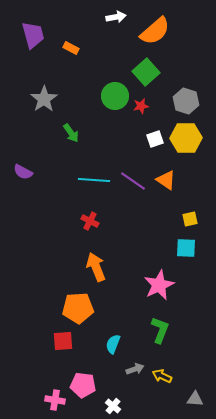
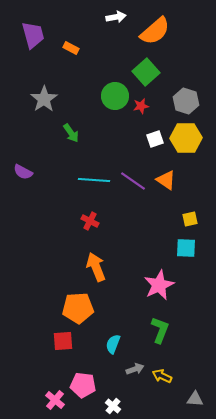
pink cross: rotated 30 degrees clockwise
